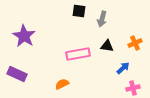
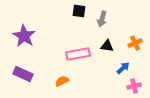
purple rectangle: moved 6 px right
orange semicircle: moved 3 px up
pink cross: moved 1 px right, 2 px up
